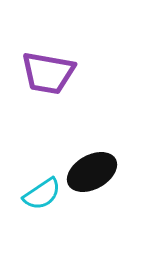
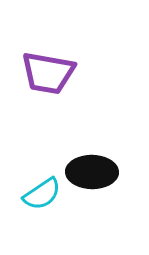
black ellipse: rotated 30 degrees clockwise
